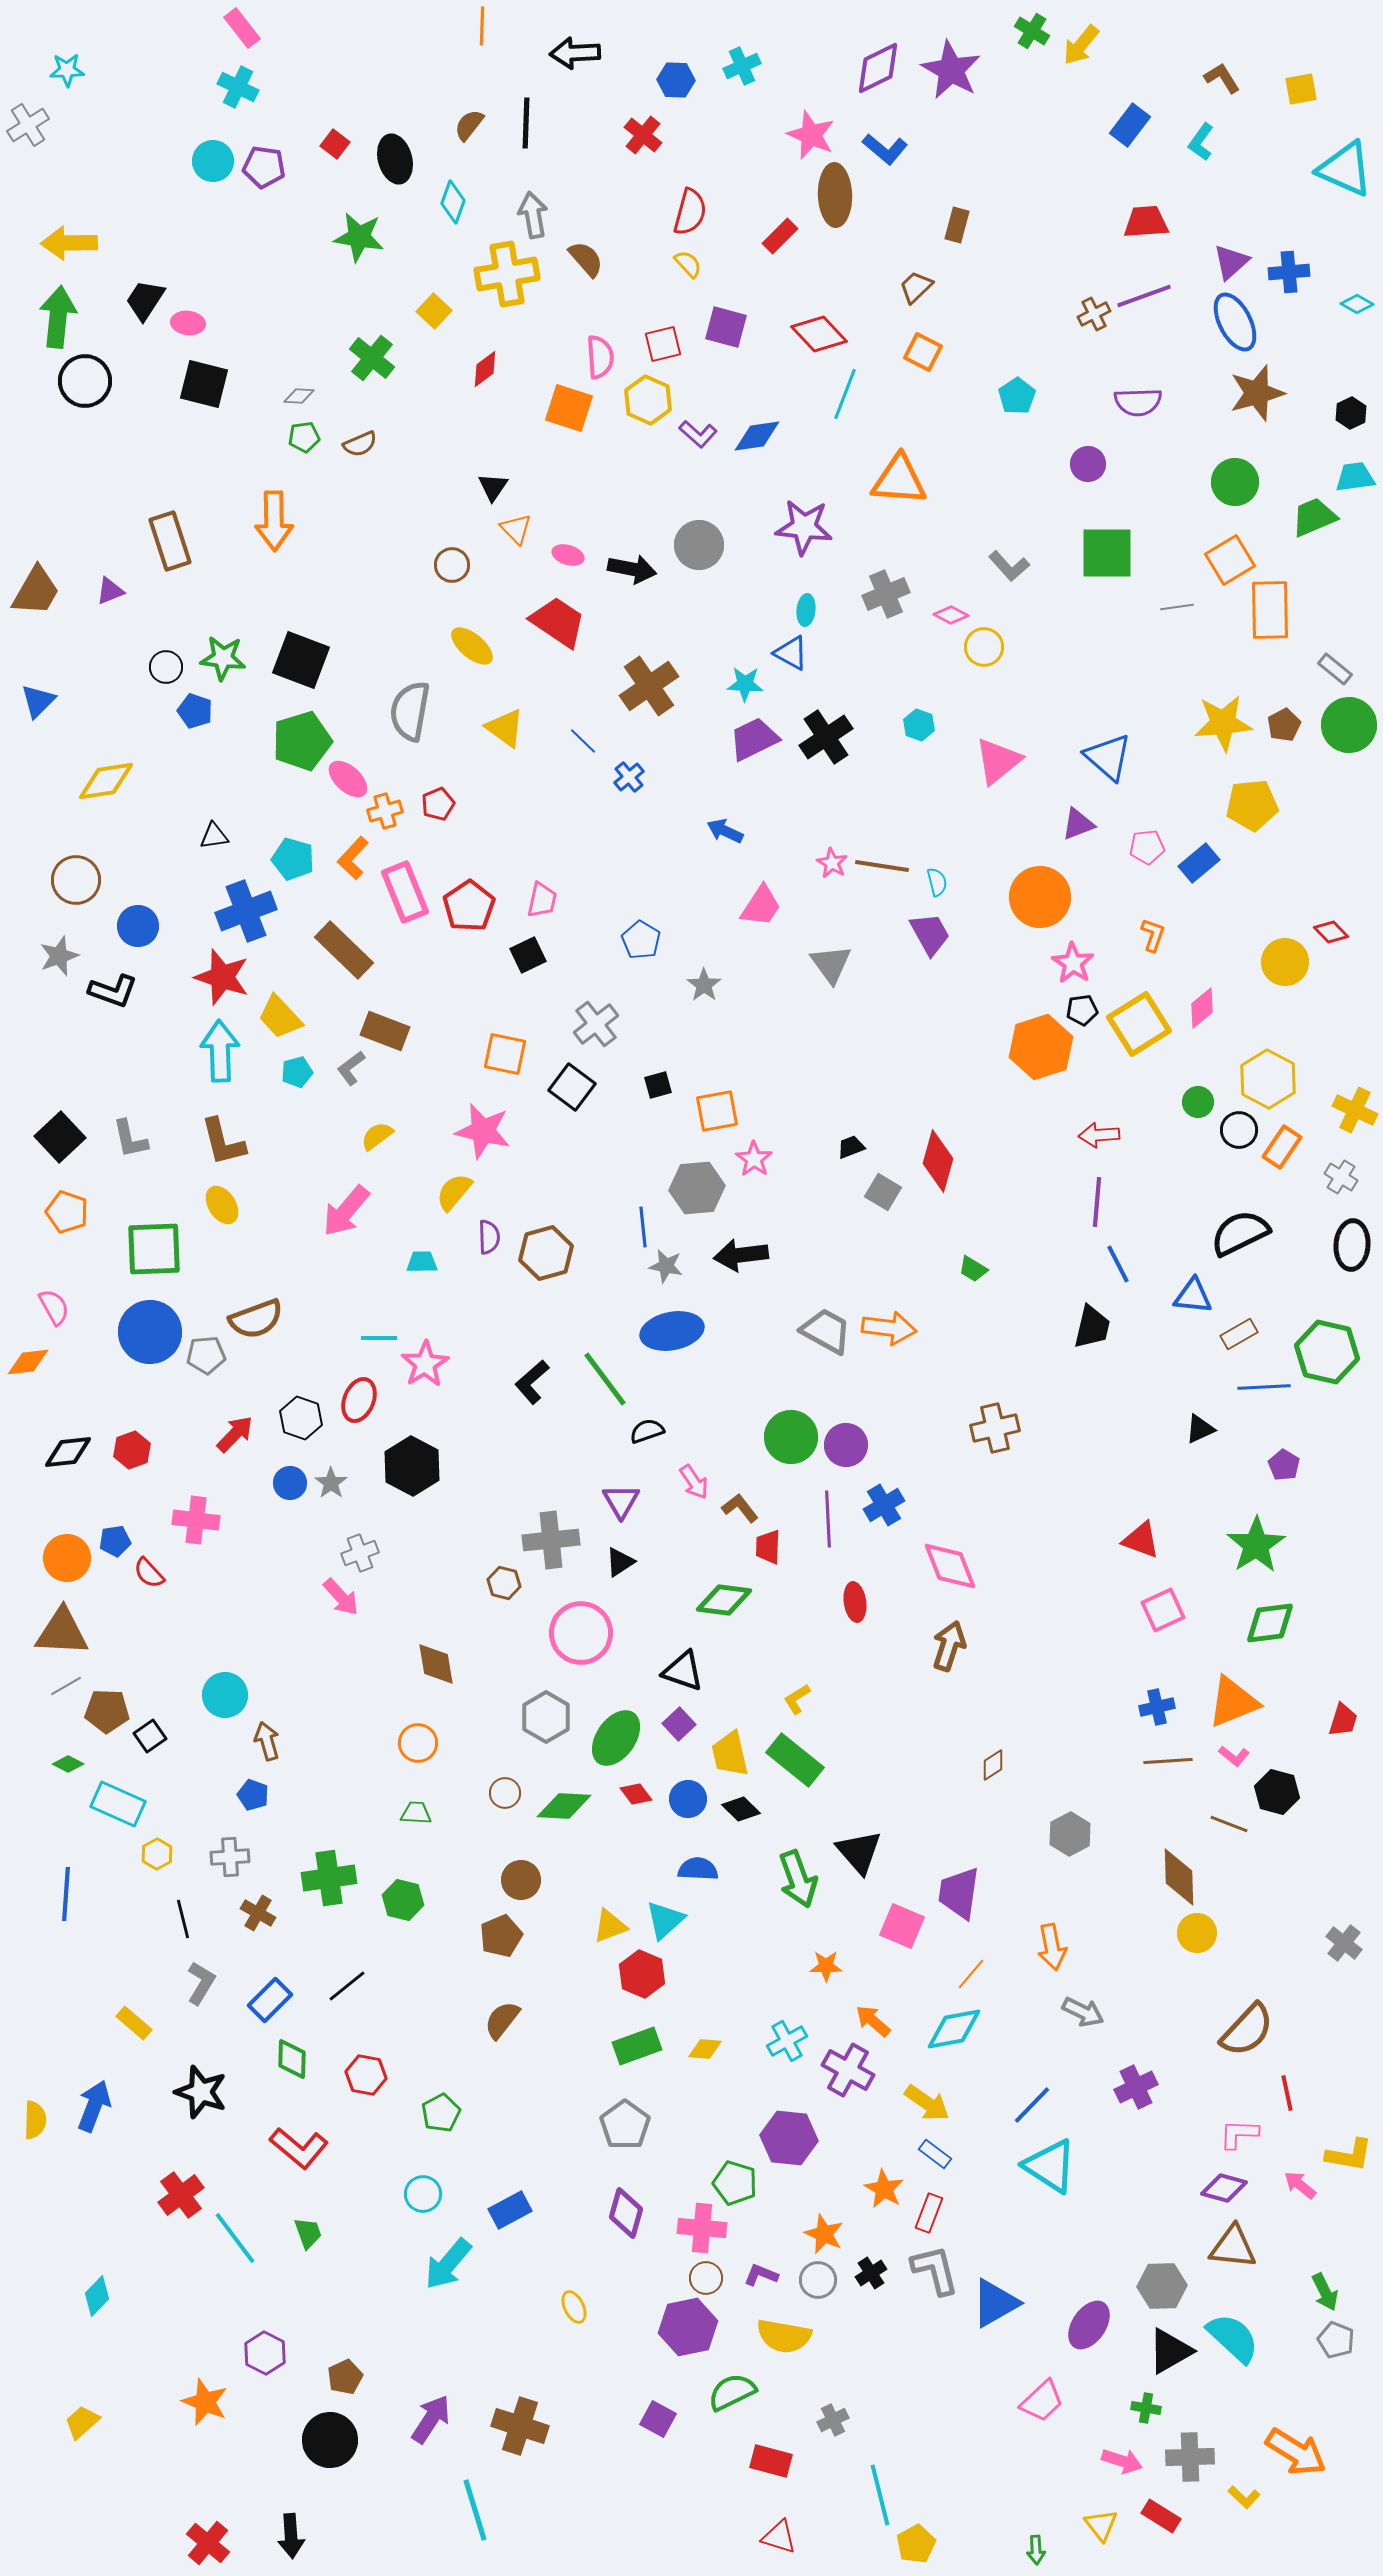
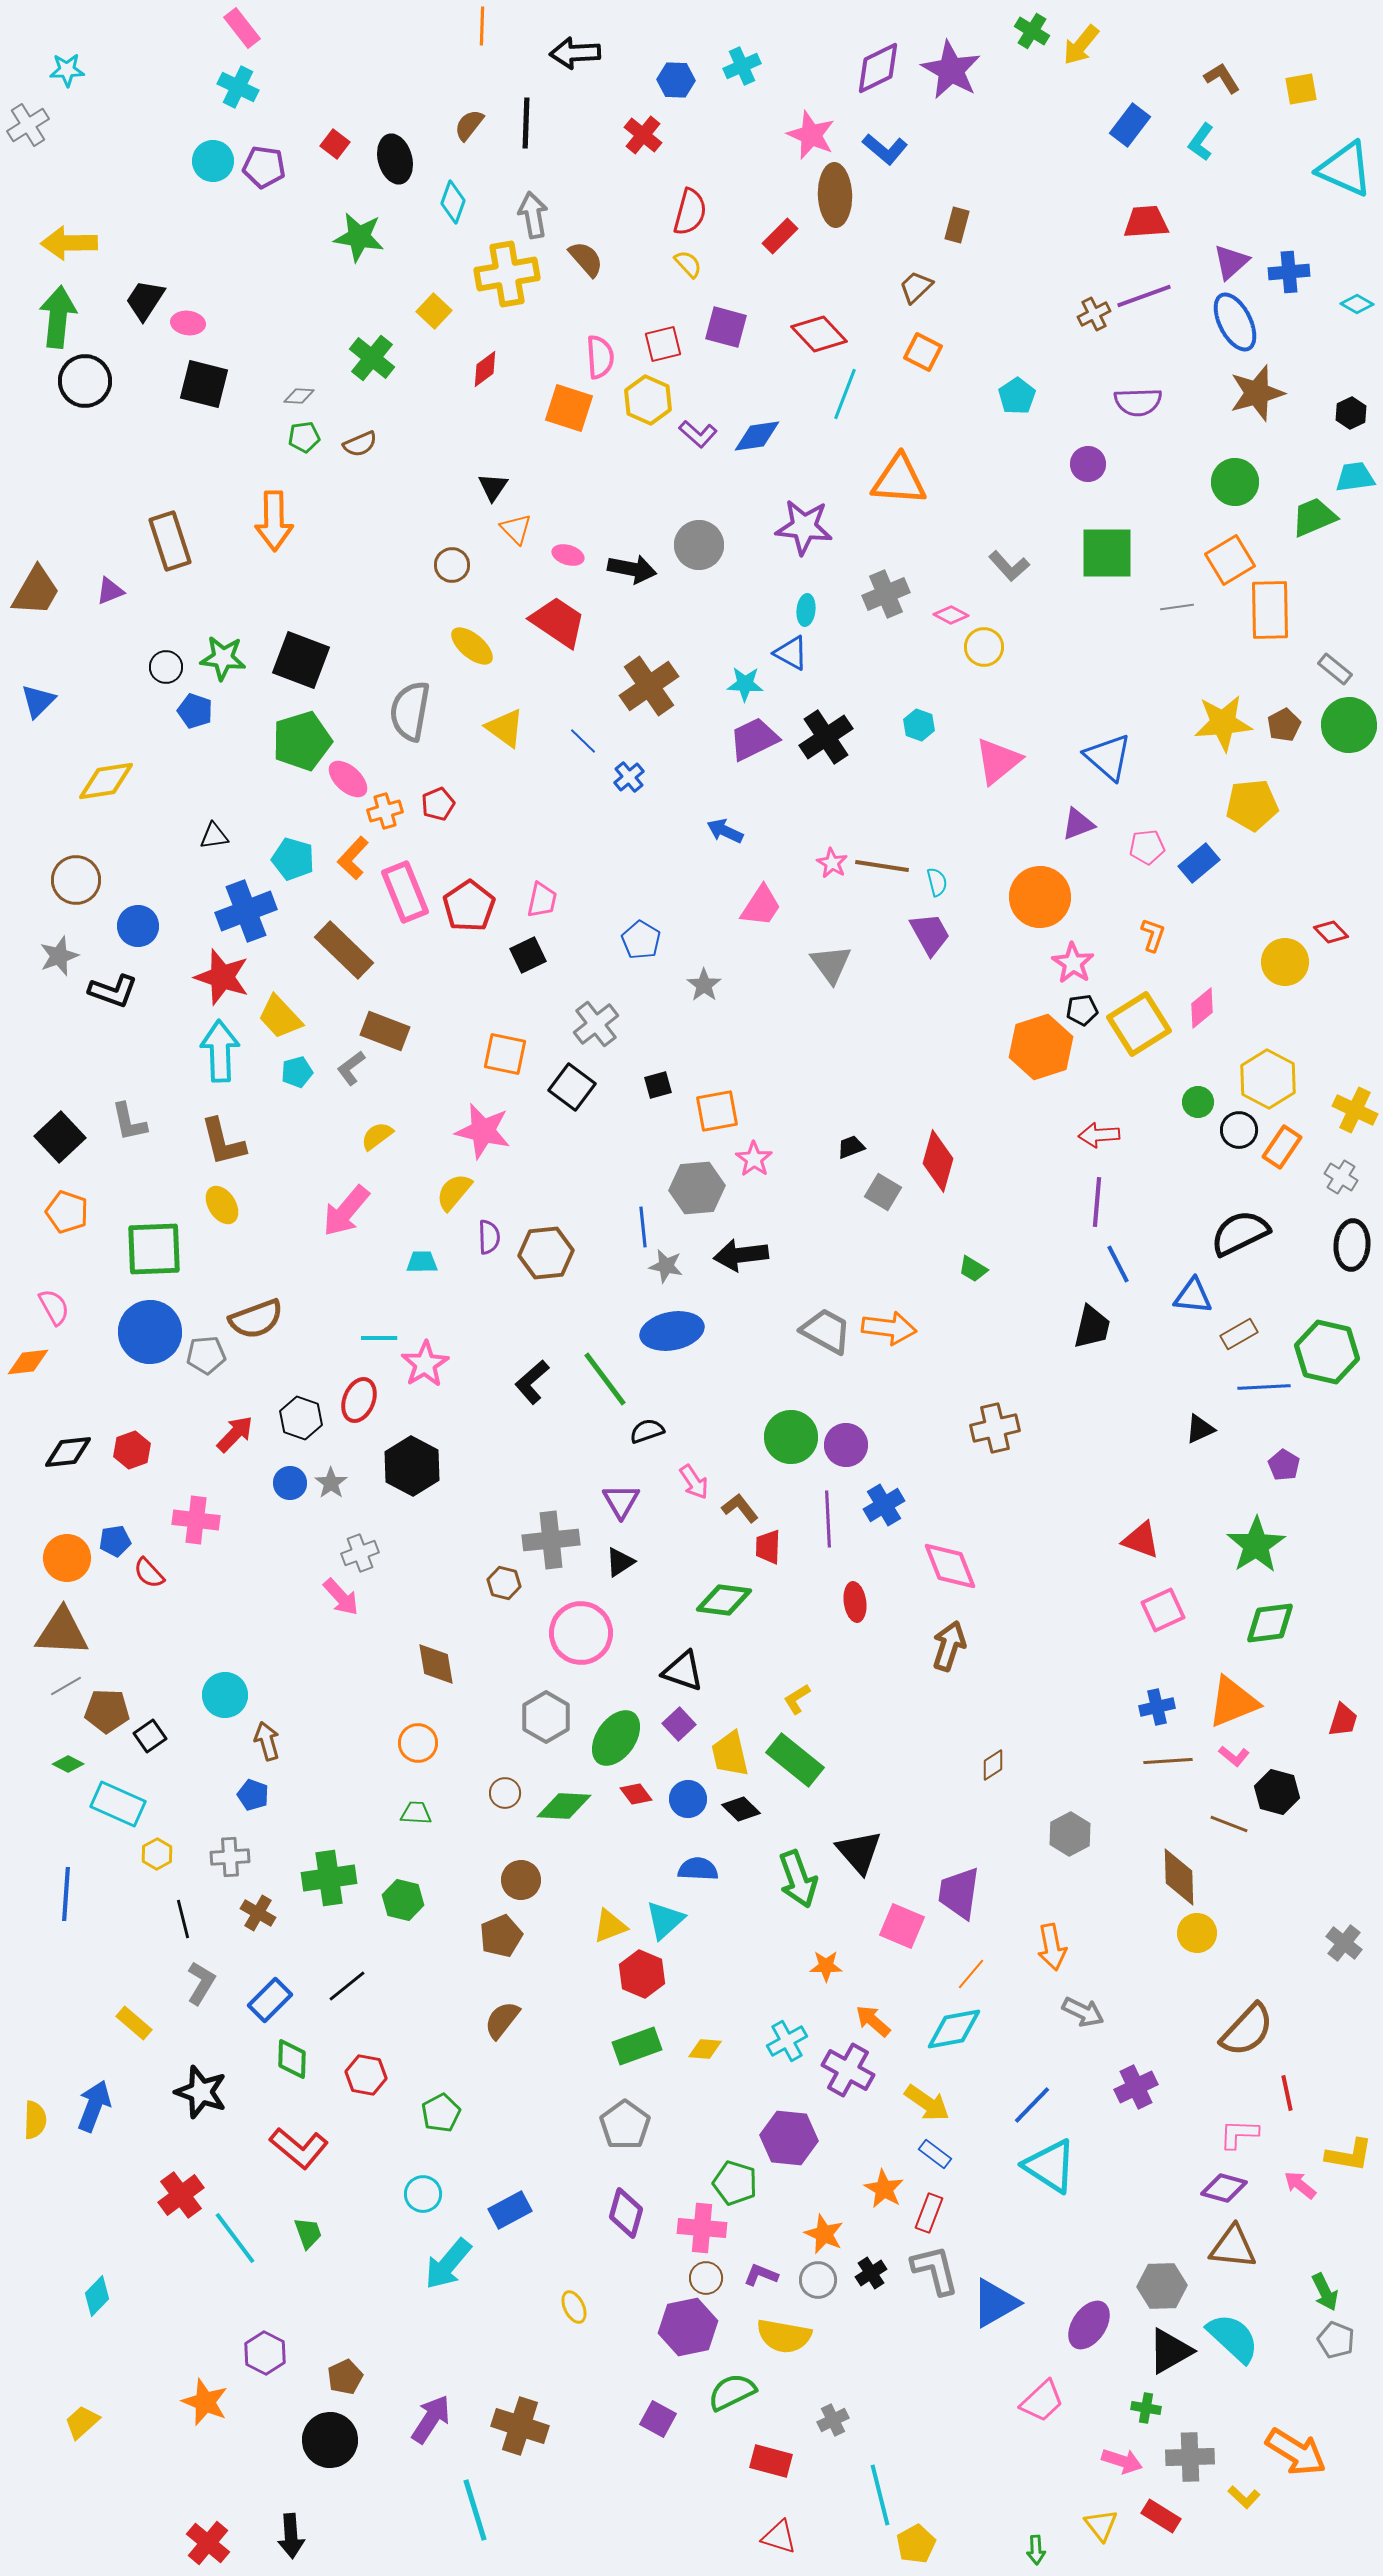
gray L-shape at (130, 1139): moved 1 px left, 17 px up
brown hexagon at (546, 1253): rotated 10 degrees clockwise
